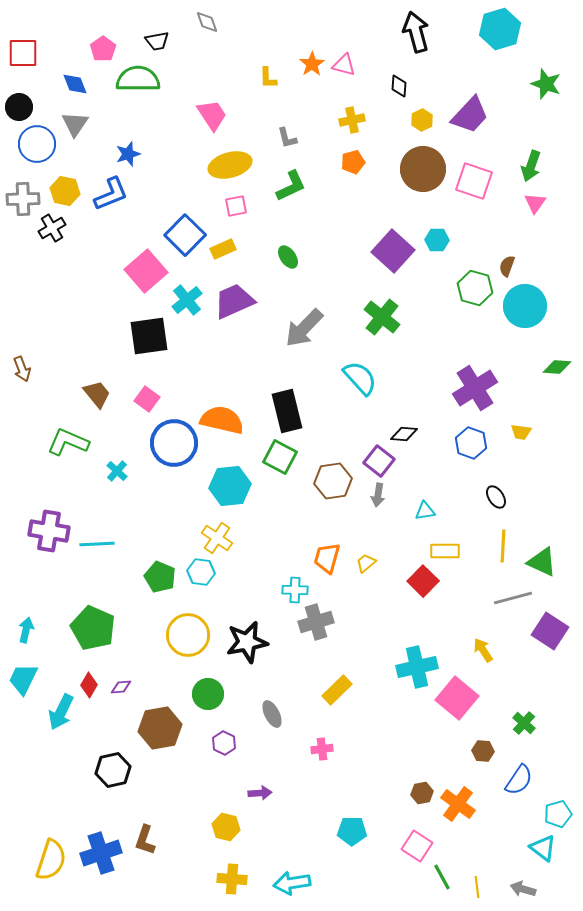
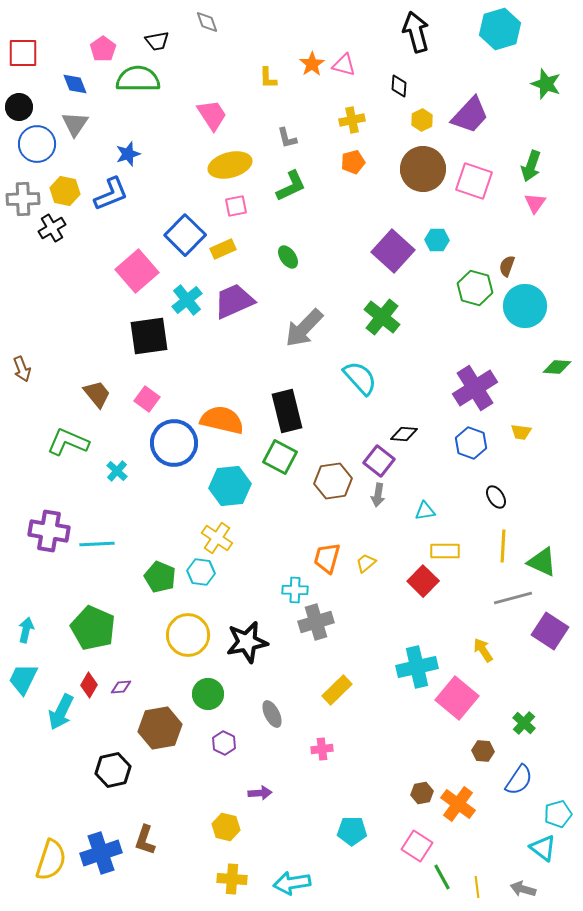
pink square at (146, 271): moved 9 px left
